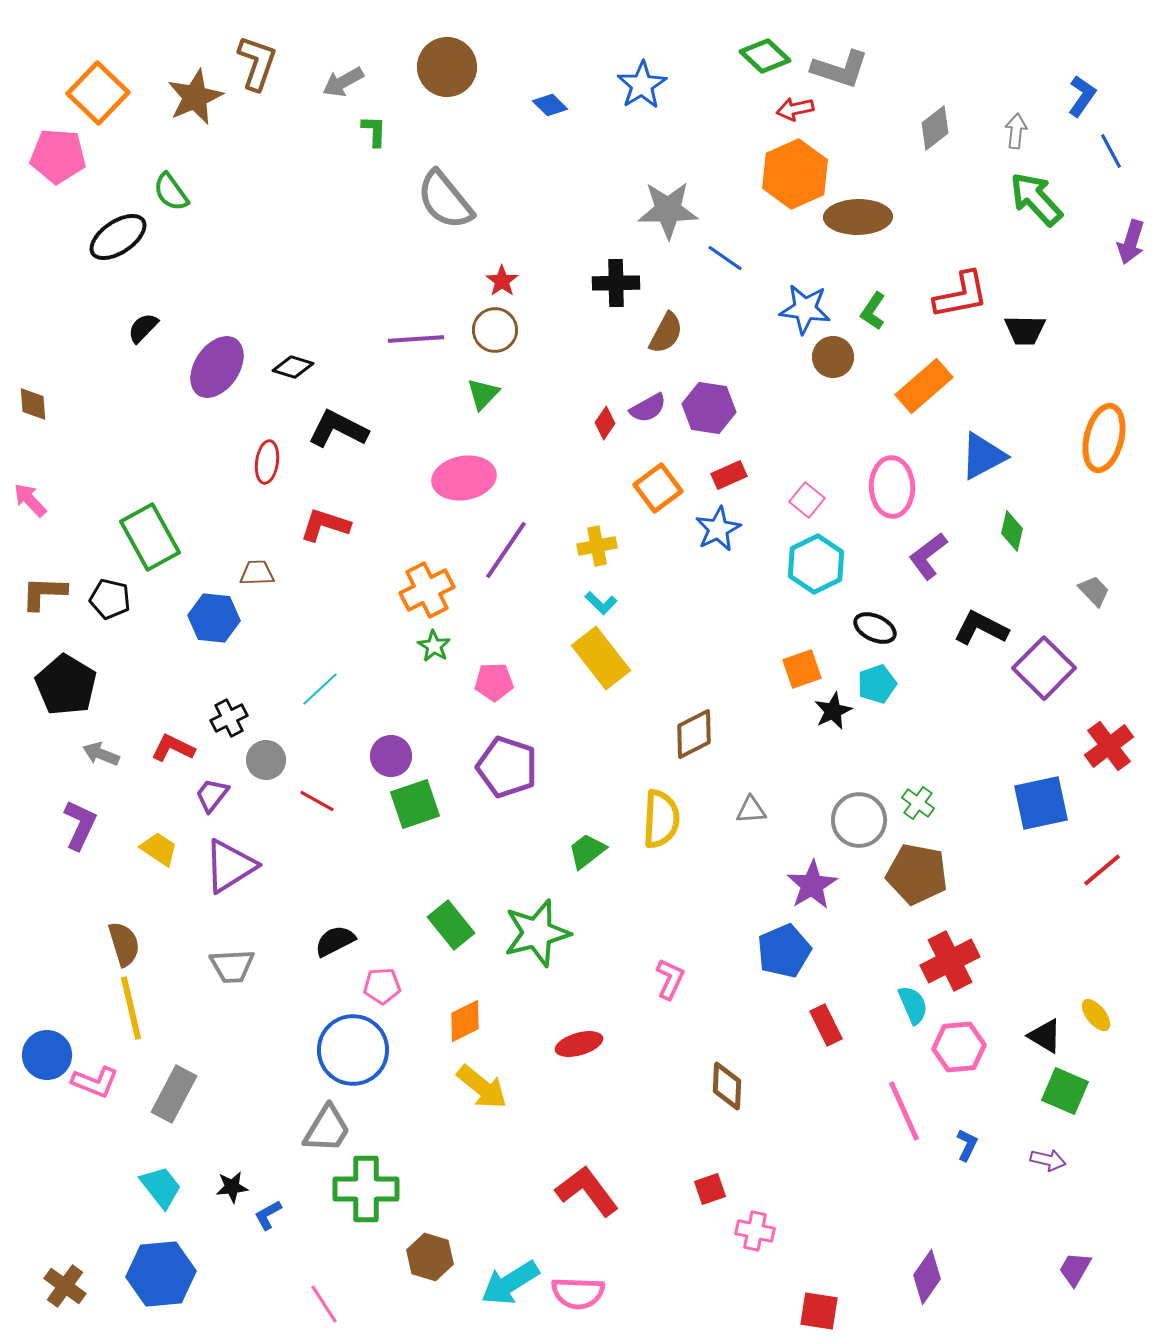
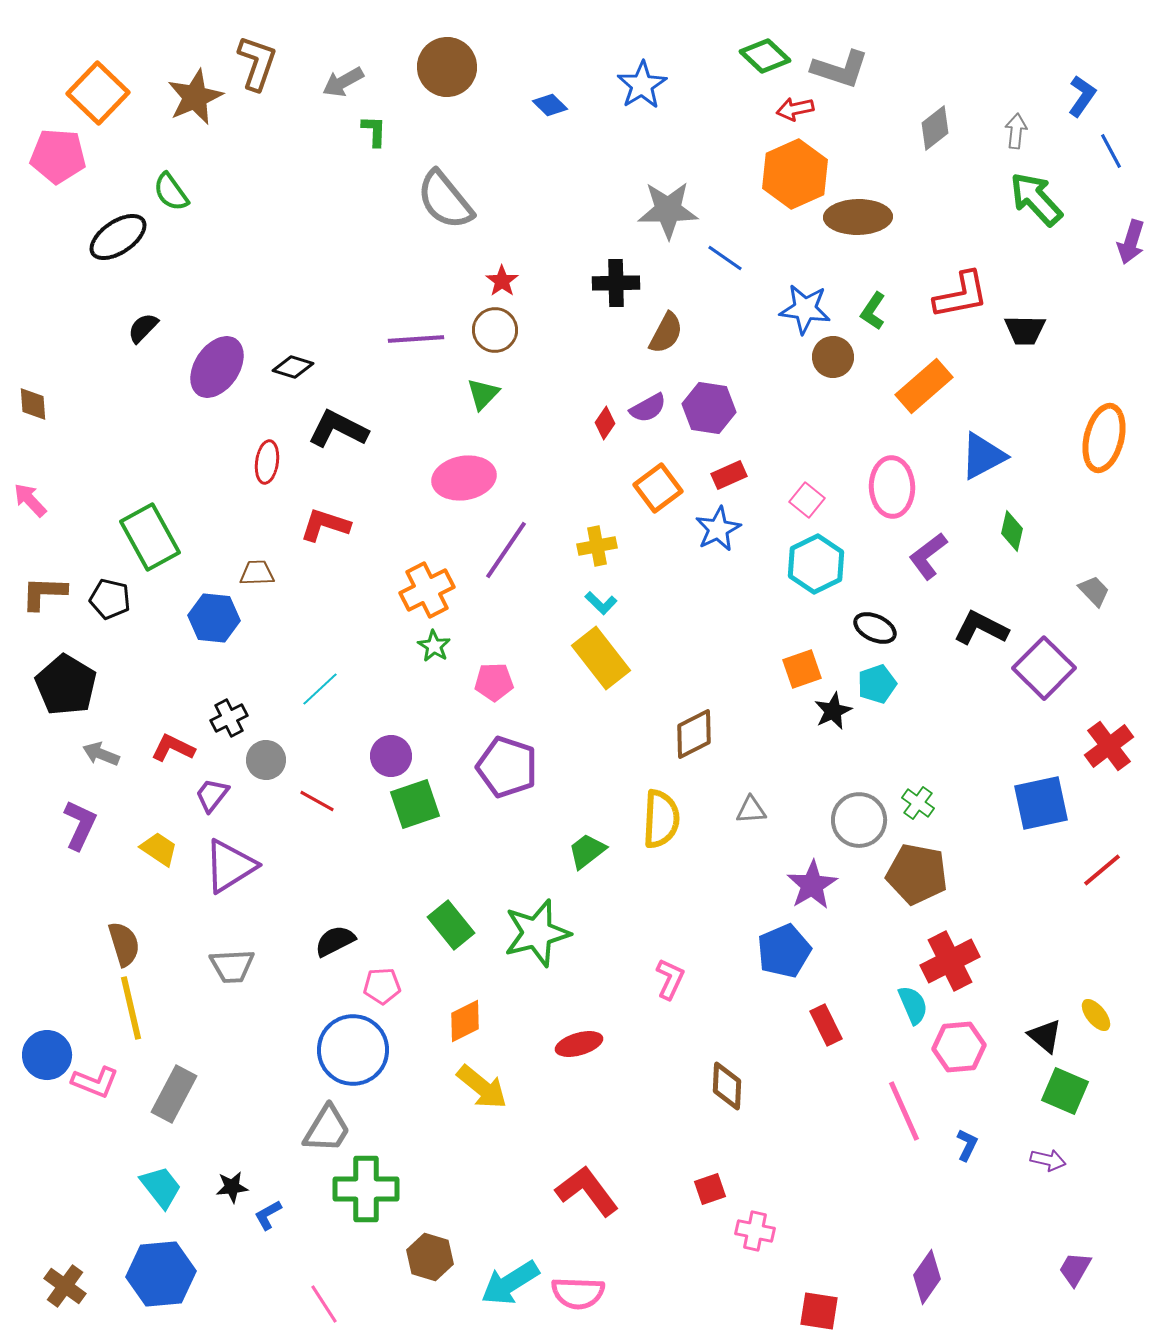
black triangle at (1045, 1036): rotated 9 degrees clockwise
